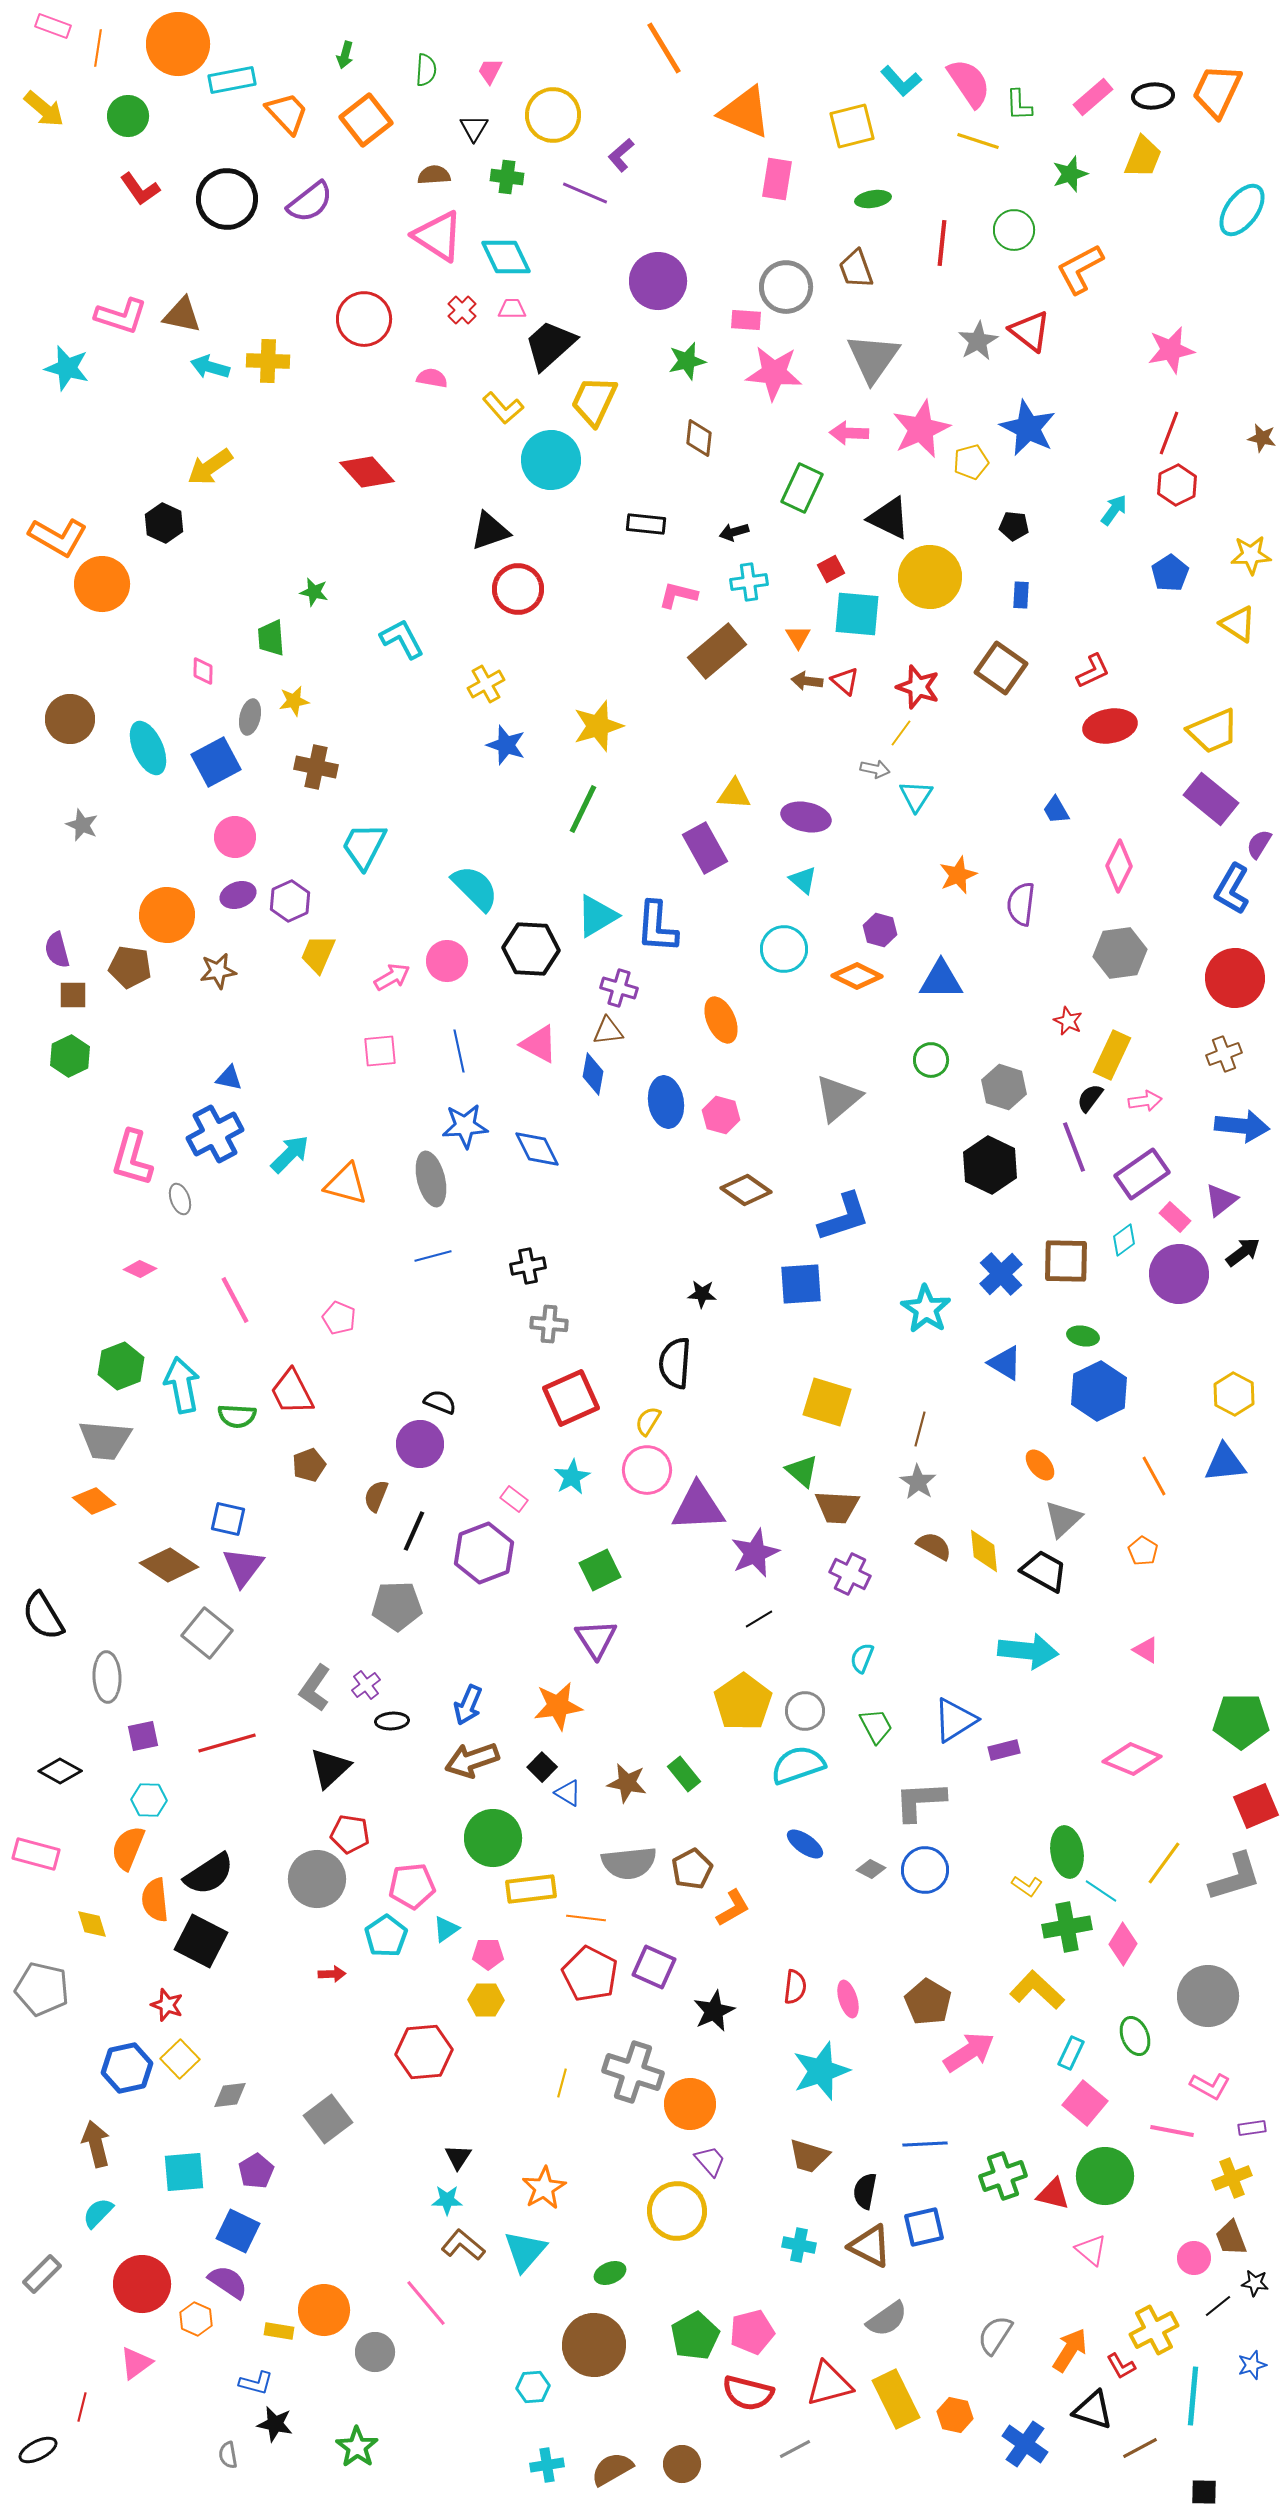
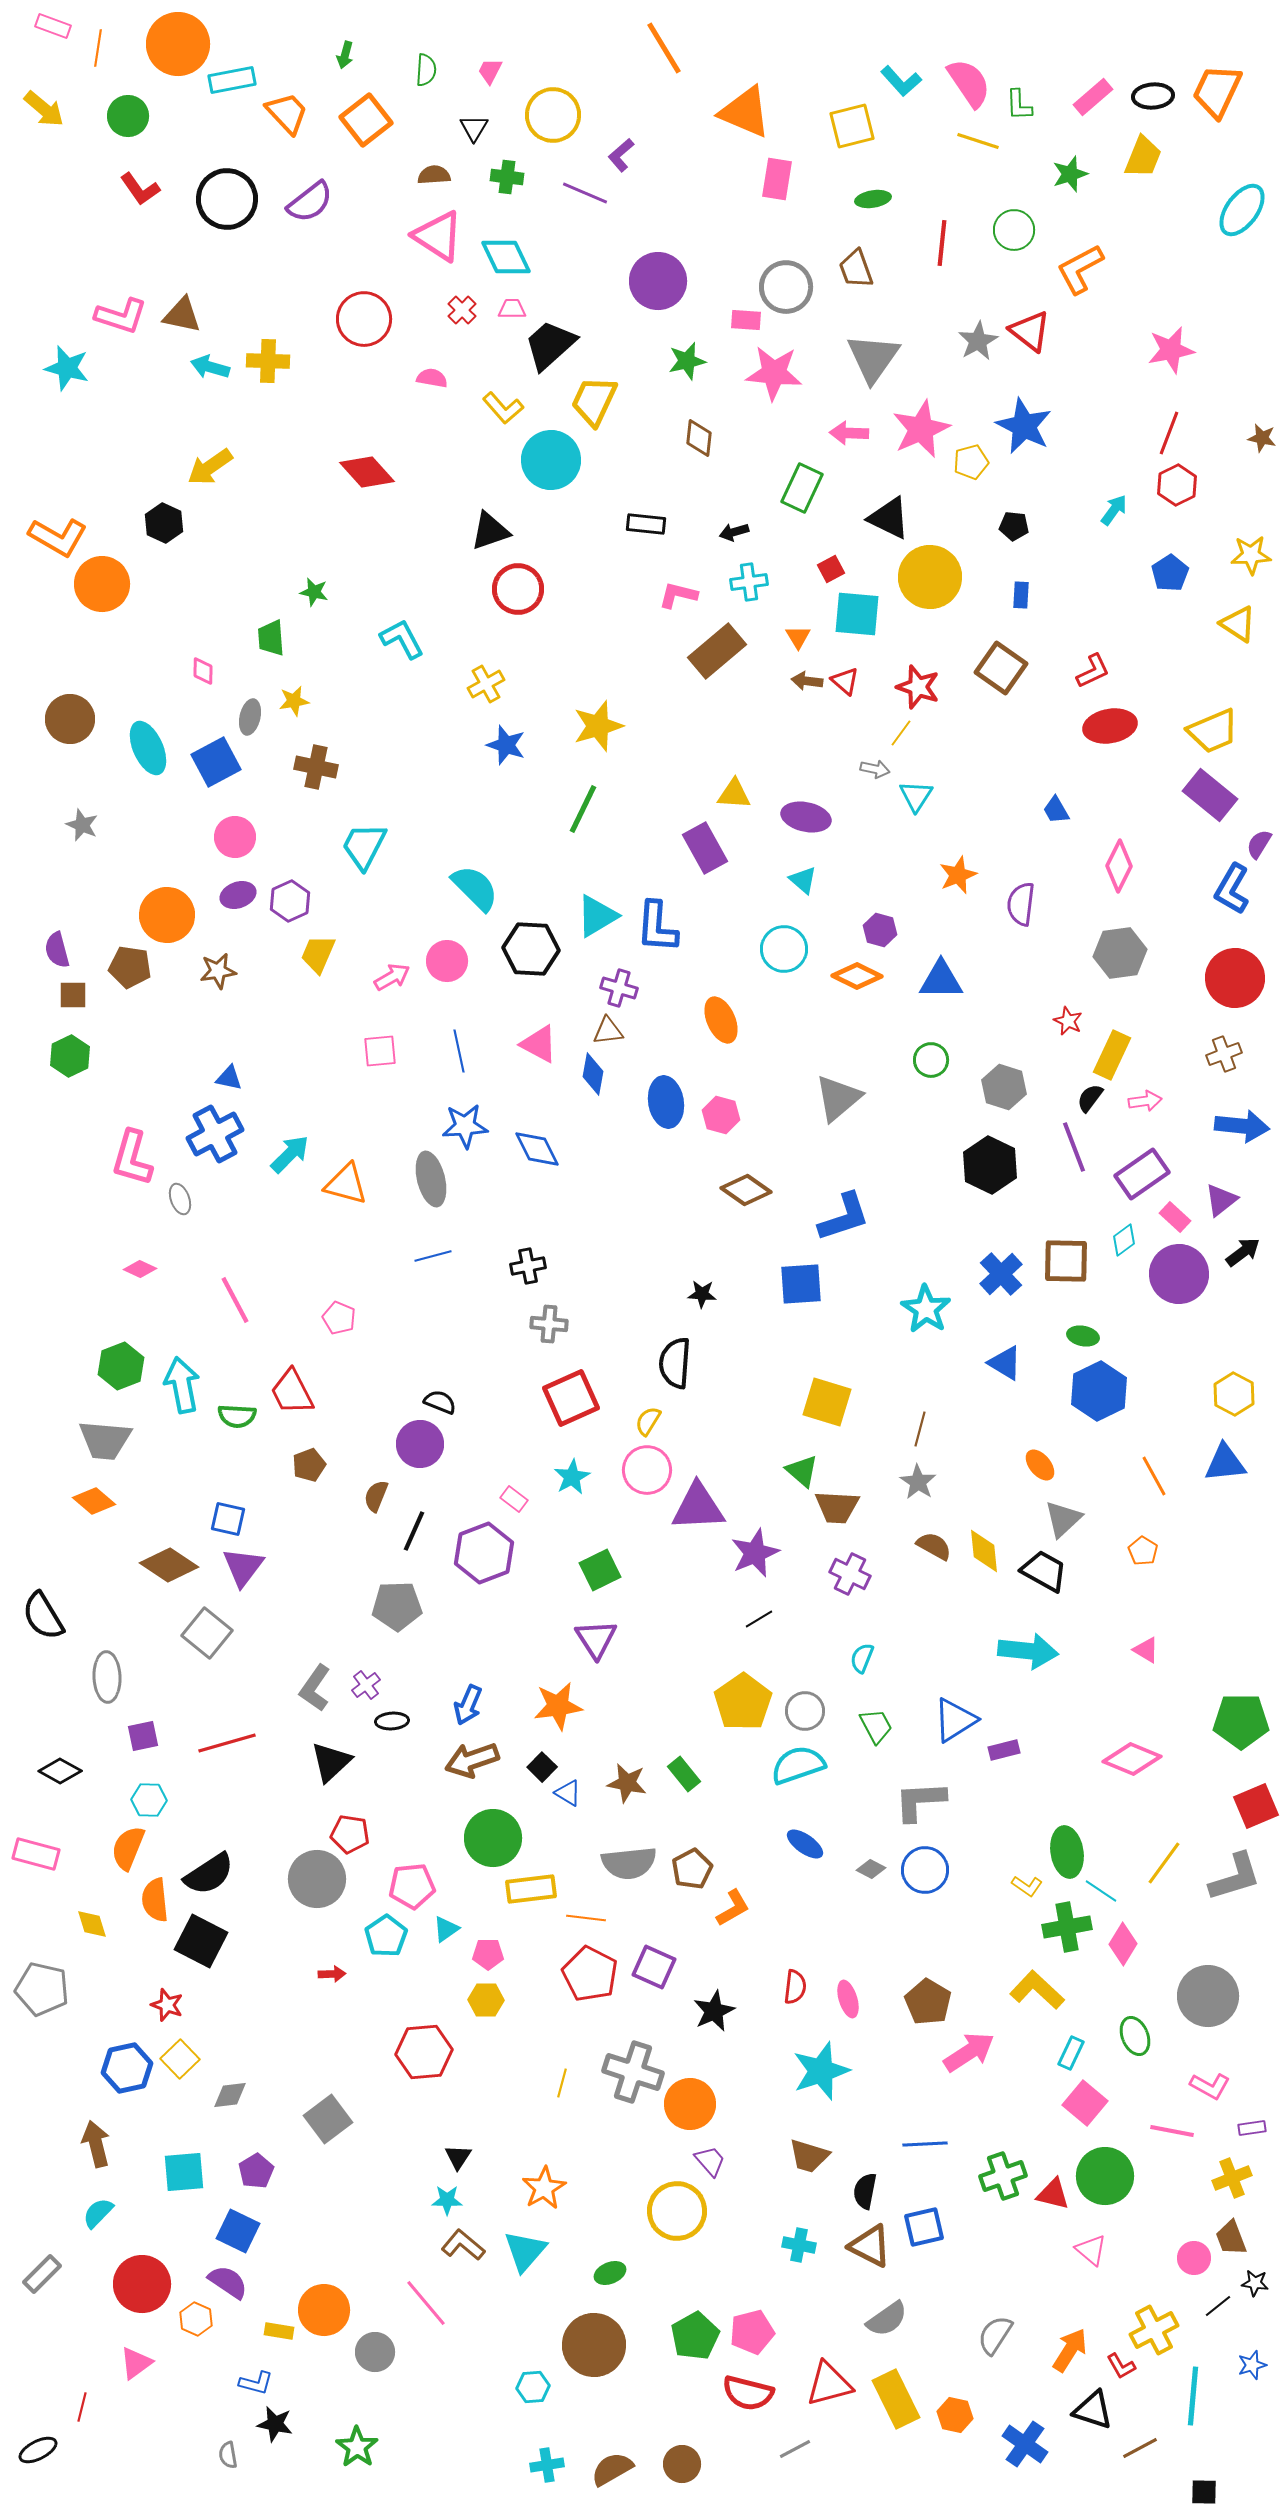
blue star at (1028, 428): moved 4 px left, 2 px up
purple rectangle at (1211, 799): moved 1 px left, 4 px up
black triangle at (330, 1768): moved 1 px right, 6 px up
